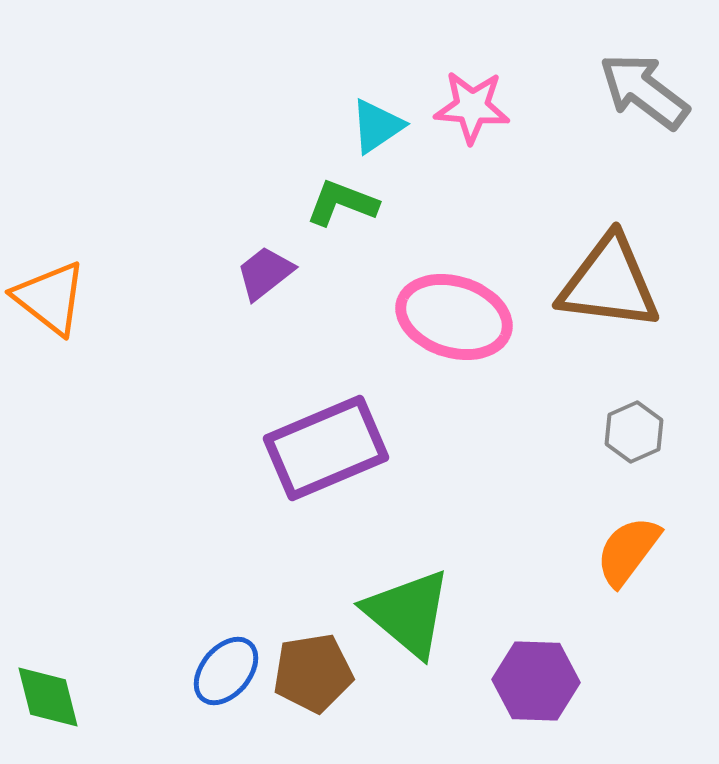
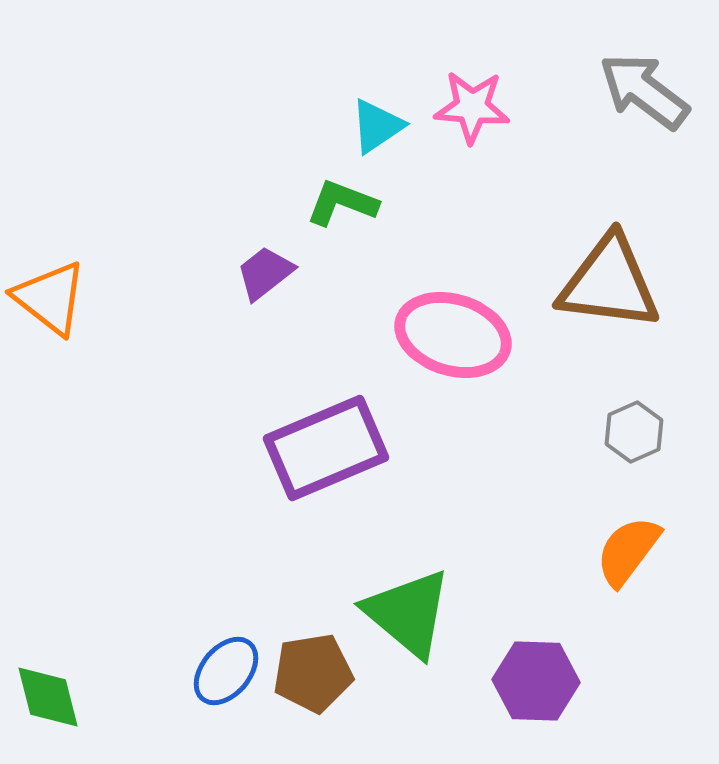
pink ellipse: moved 1 px left, 18 px down
